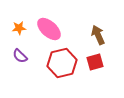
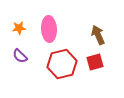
pink ellipse: rotated 45 degrees clockwise
red hexagon: moved 1 px down
